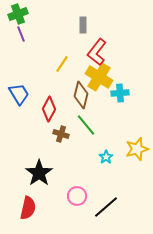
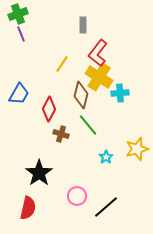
red L-shape: moved 1 px right, 1 px down
blue trapezoid: rotated 60 degrees clockwise
green line: moved 2 px right
